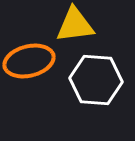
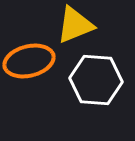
yellow triangle: rotated 15 degrees counterclockwise
